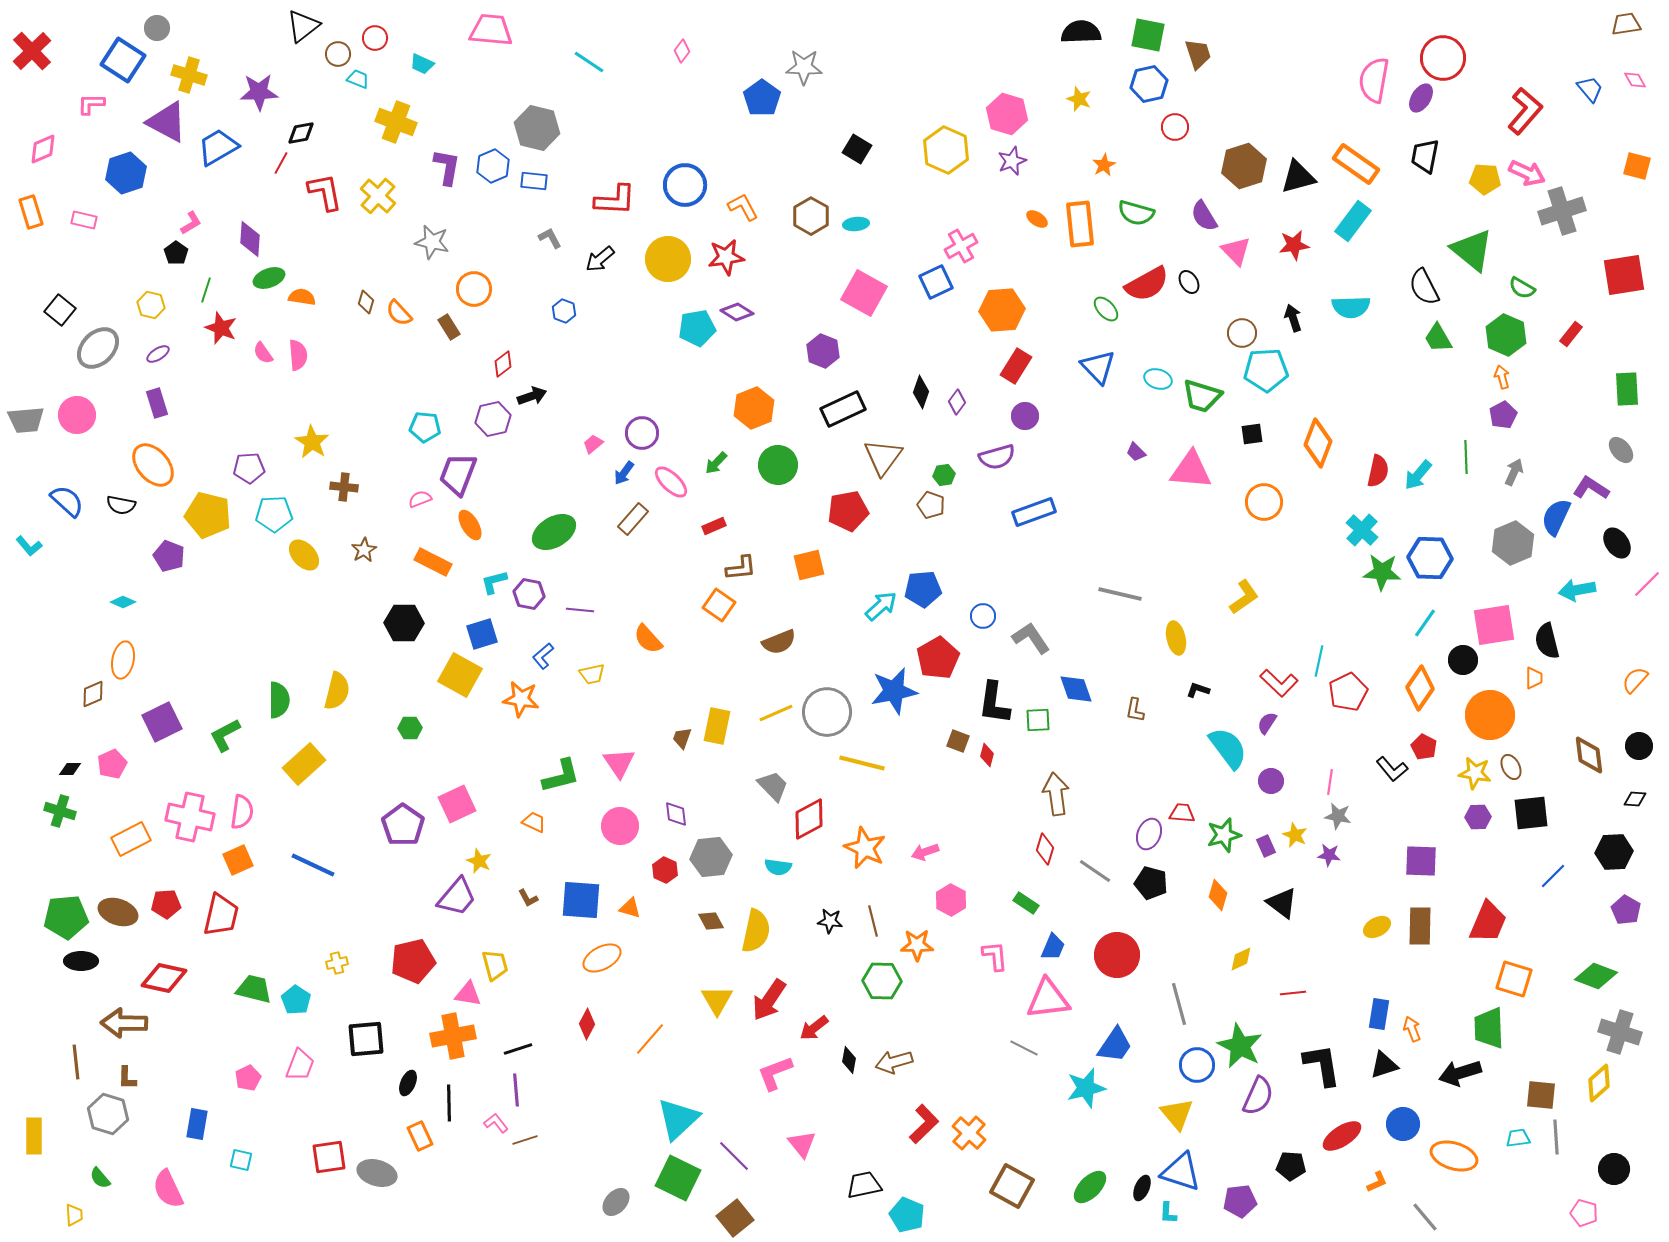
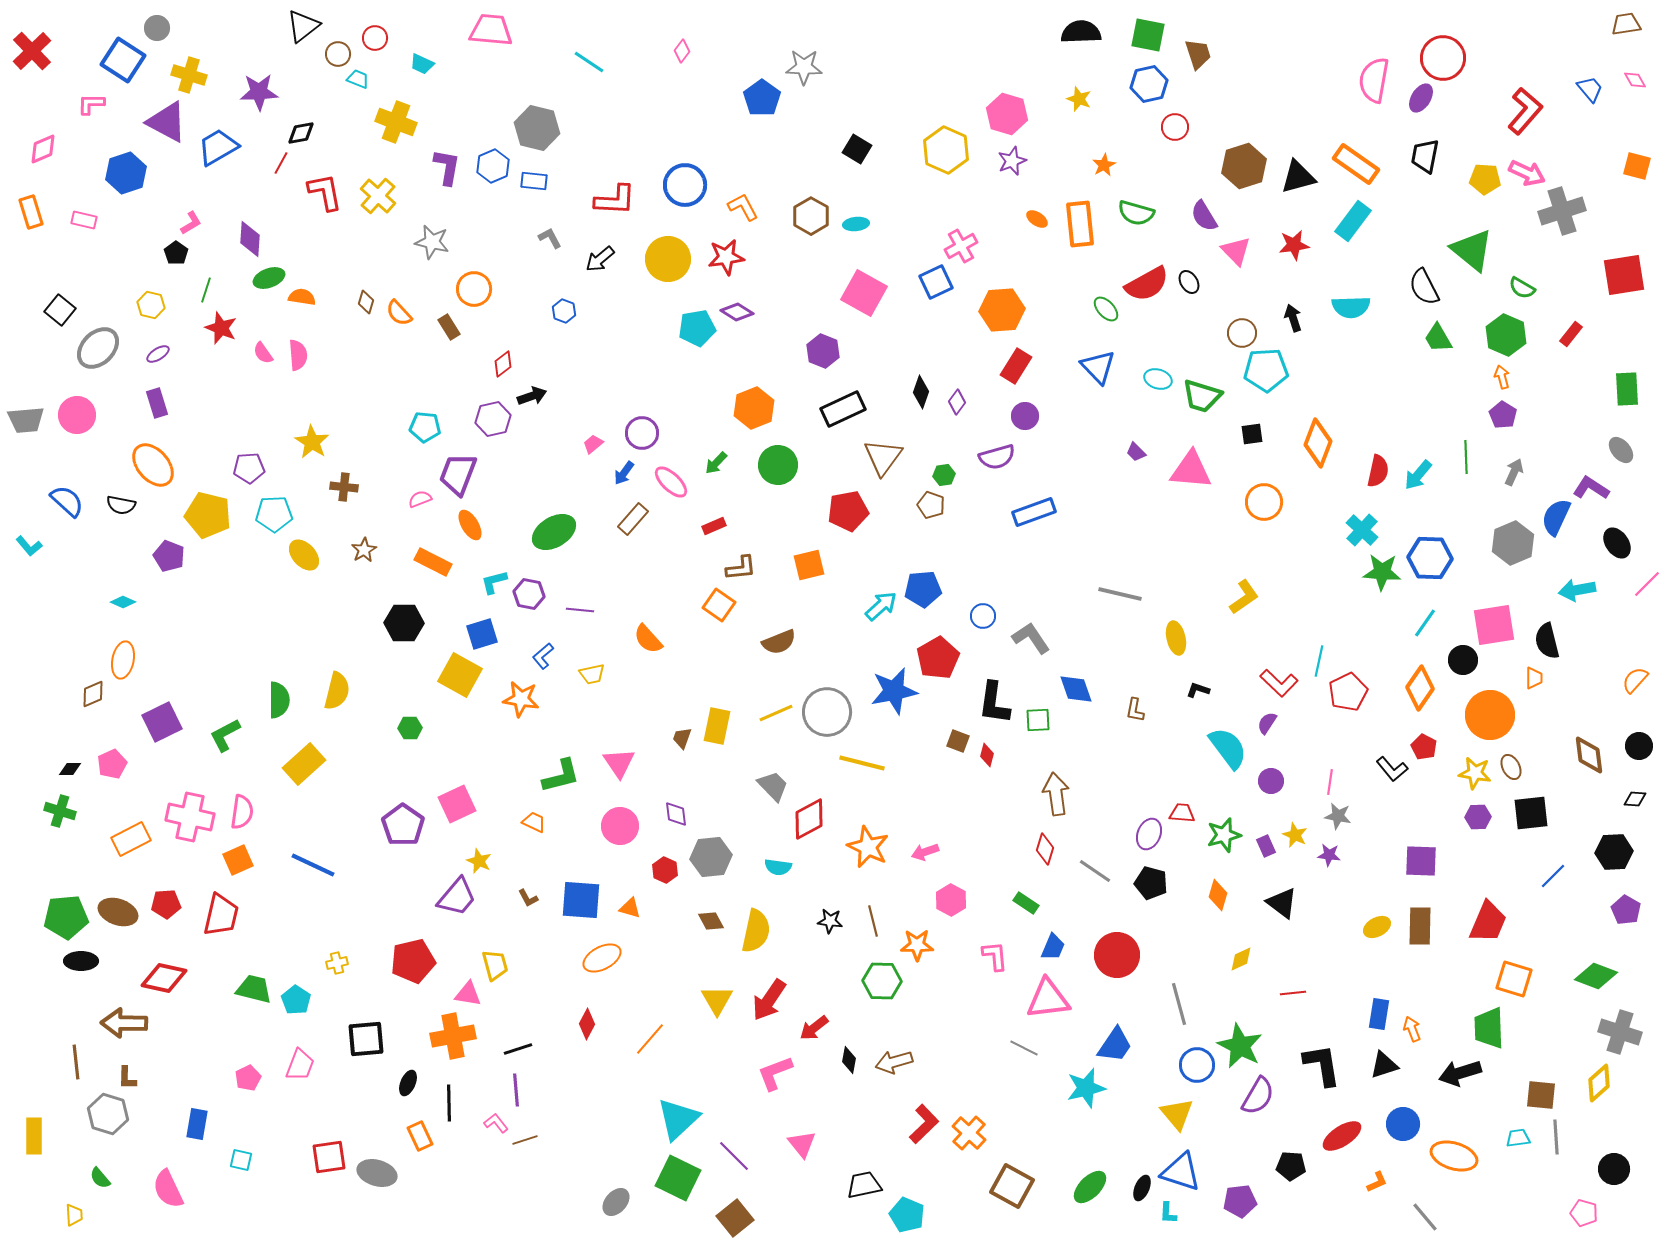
purple pentagon at (1503, 415): rotated 12 degrees counterclockwise
orange star at (865, 848): moved 3 px right, 1 px up
purple semicircle at (1258, 1096): rotated 6 degrees clockwise
